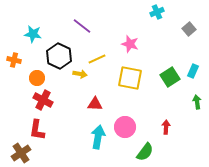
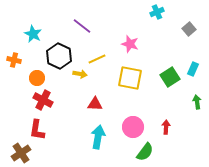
cyan star: rotated 18 degrees clockwise
cyan rectangle: moved 2 px up
pink circle: moved 8 px right
